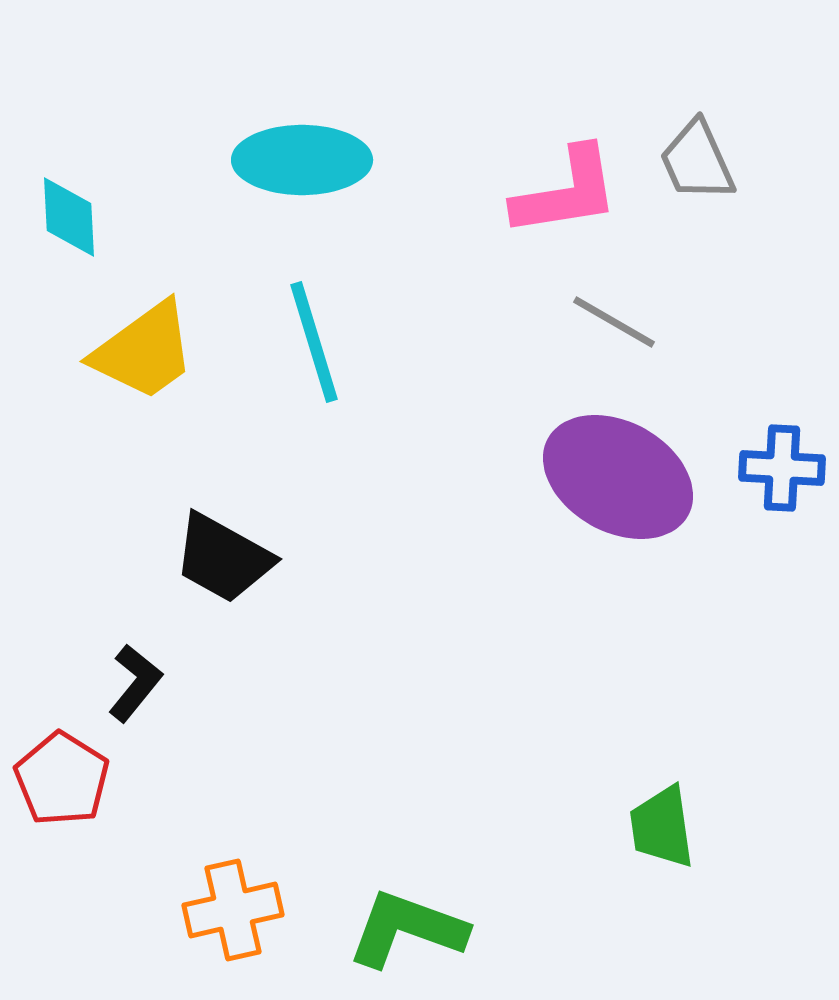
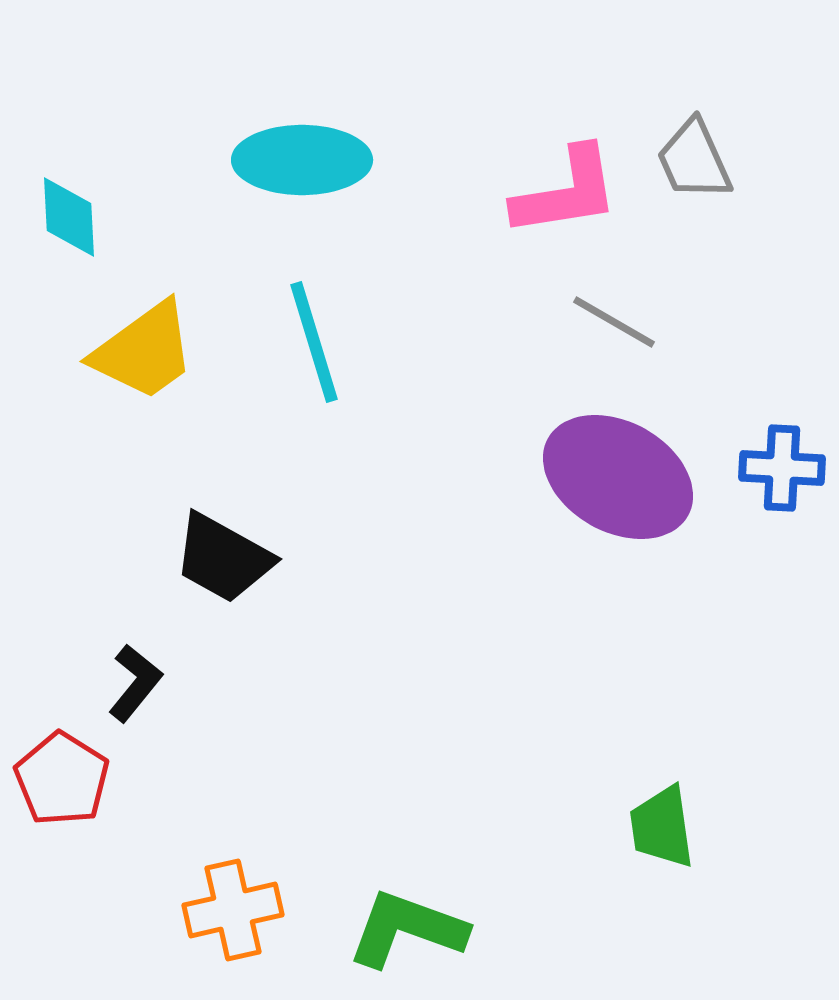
gray trapezoid: moved 3 px left, 1 px up
